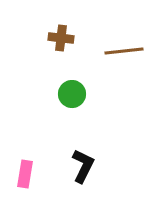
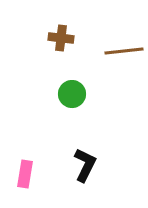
black L-shape: moved 2 px right, 1 px up
